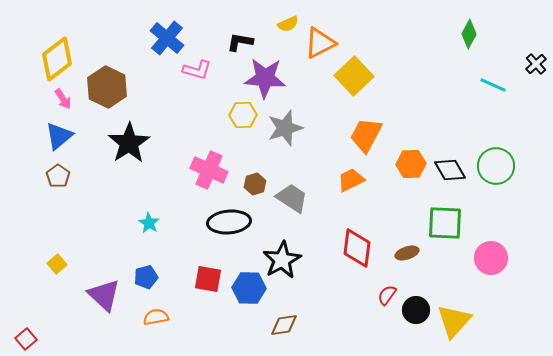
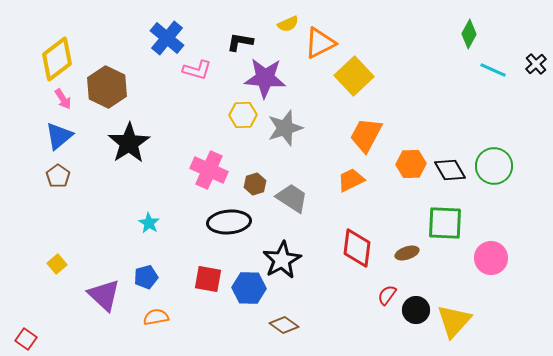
cyan line at (493, 85): moved 15 px up
green circle at (496, 166): moved 2 px left
brown diamond at (284, 325): rotated 44 degrees clockwise
red square at (26, 339): rotated 15 degrees counterclockwise
